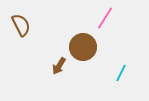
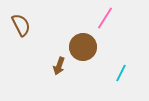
brown arrow: rotated 12 degrees counterclockwise
